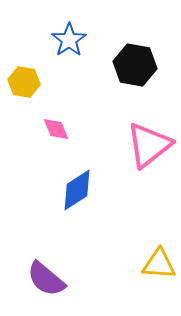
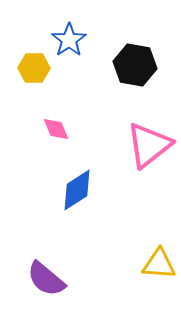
yellow hexagon: moved 10 px right, 14 px up; rotated 8 degrees counterclockwise
